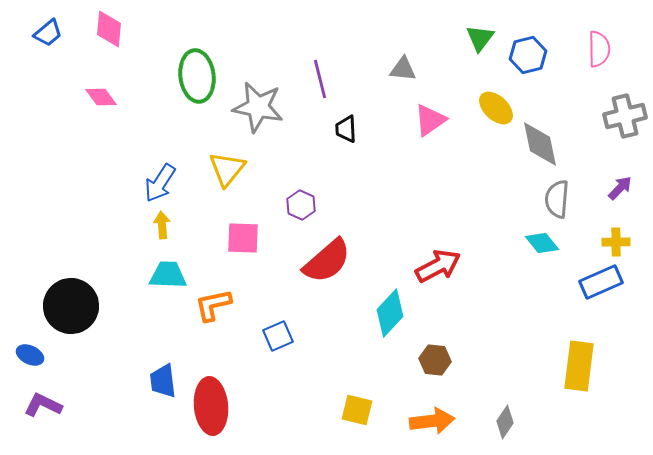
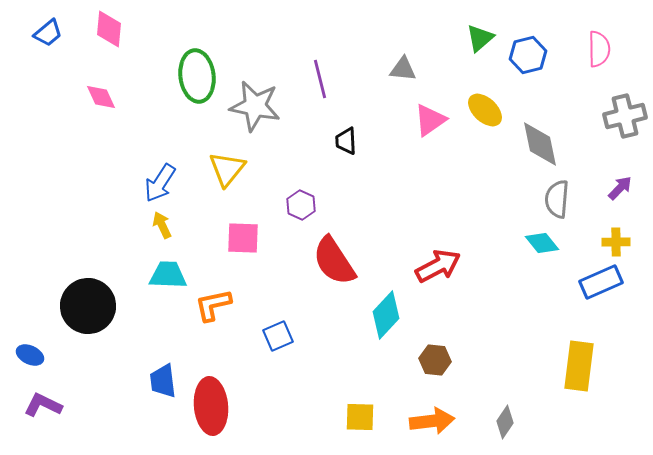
green triangle at (480, 38): rotated 12 degrees clockwise
pink diamond at (101, 97): rotated 12 degrees clockwise
gray star at (258, 107): moved 3 px left, 1 px up
yellow ellipse at (496, 108): moved 11 px left, 2 px down
black trapezoid at (346, 129): moved 12 px down
yellow arrow at (162, 225): rotated 20 degrees counterclockwise
red semicircle at (327, 261): moved 7 px right; rotated 98 degrees clockwise
black circle at (71, 306): moved 17 px right
cyan diamond at (390, 313): moved 4 px left, 2 px down
yellow square at (357, 410): moved 3 px right, 7 px down; rotated 12 degrees counterclockwise
